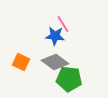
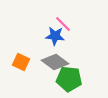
pink line: rotated 12 degrees counterclockwise
